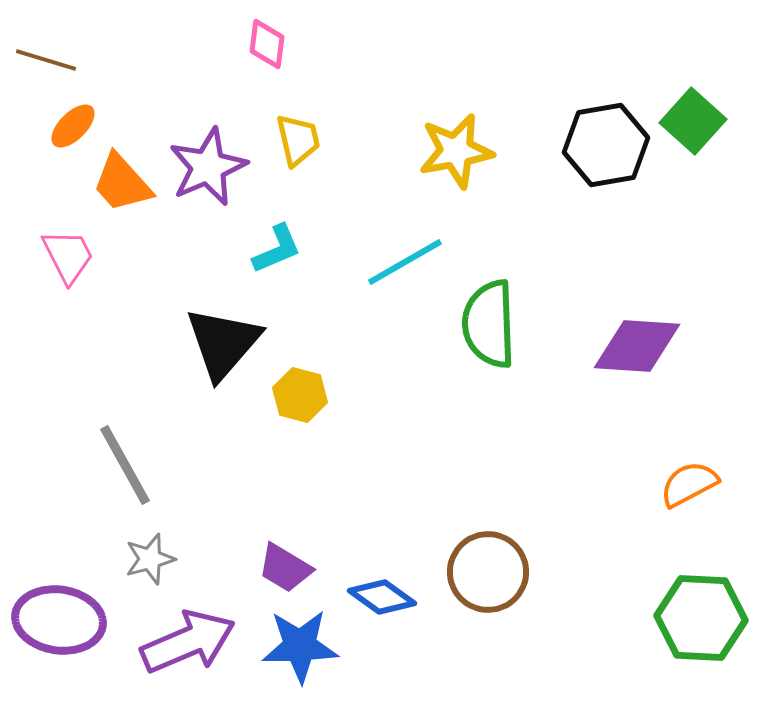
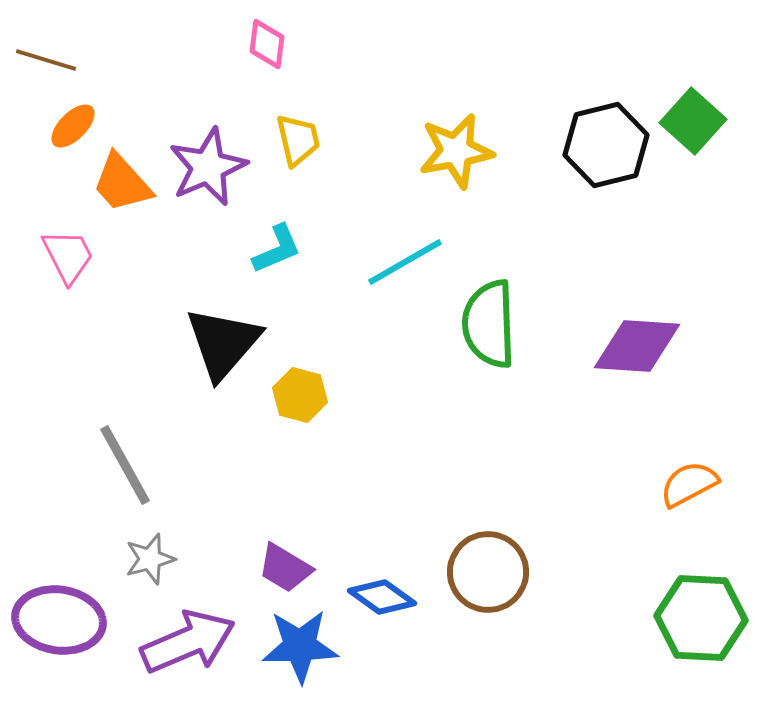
black hexagon: rotated 4 degrees counterclockwise
